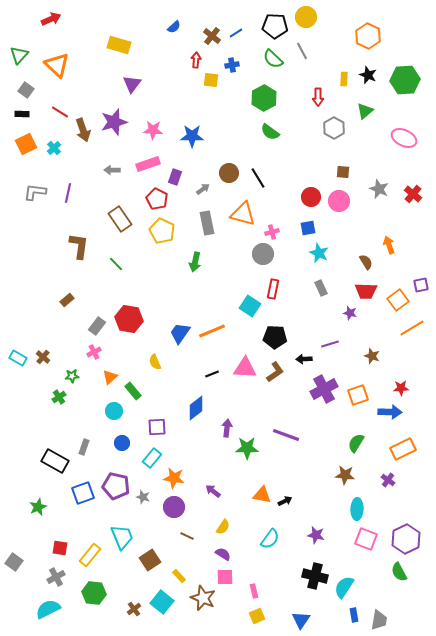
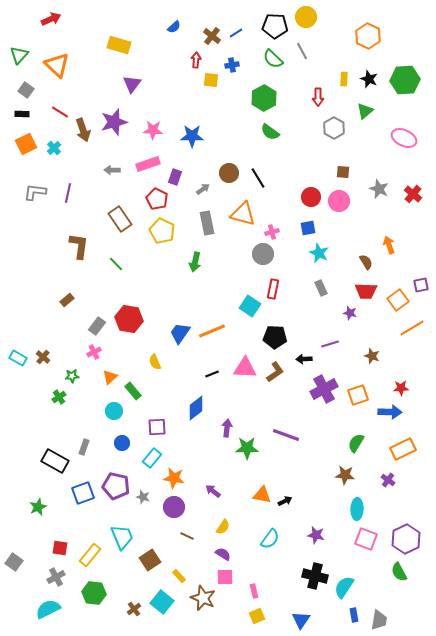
black star at (368, 75): moved 1 px right, 4 px down
